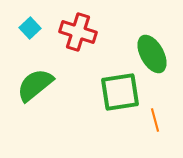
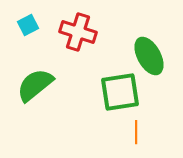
cyan square: moved 2 px left, 3 px up; rotated 15 degrees clockwise
green ellipse: moved 3 px left, 2 px down
orange line: moved 19 px left, 12 px down; rotated 15 degrees clockwise
